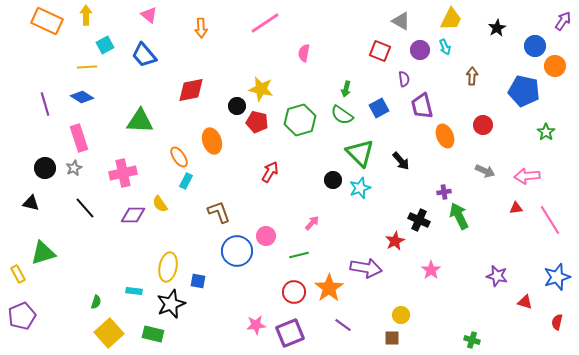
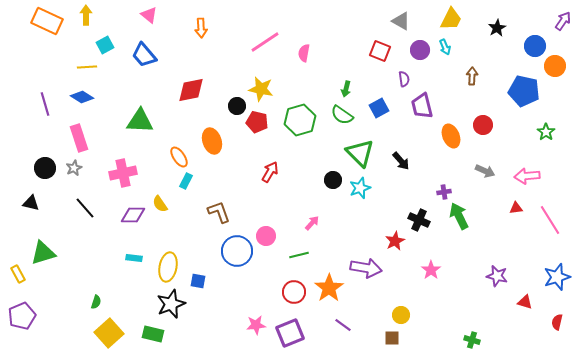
pink line at (265, 23): moved 19 px down
orange ellipse at (445, 136): moved 6 px right
cyan rectangle at (134, 291): moved 33 px up
